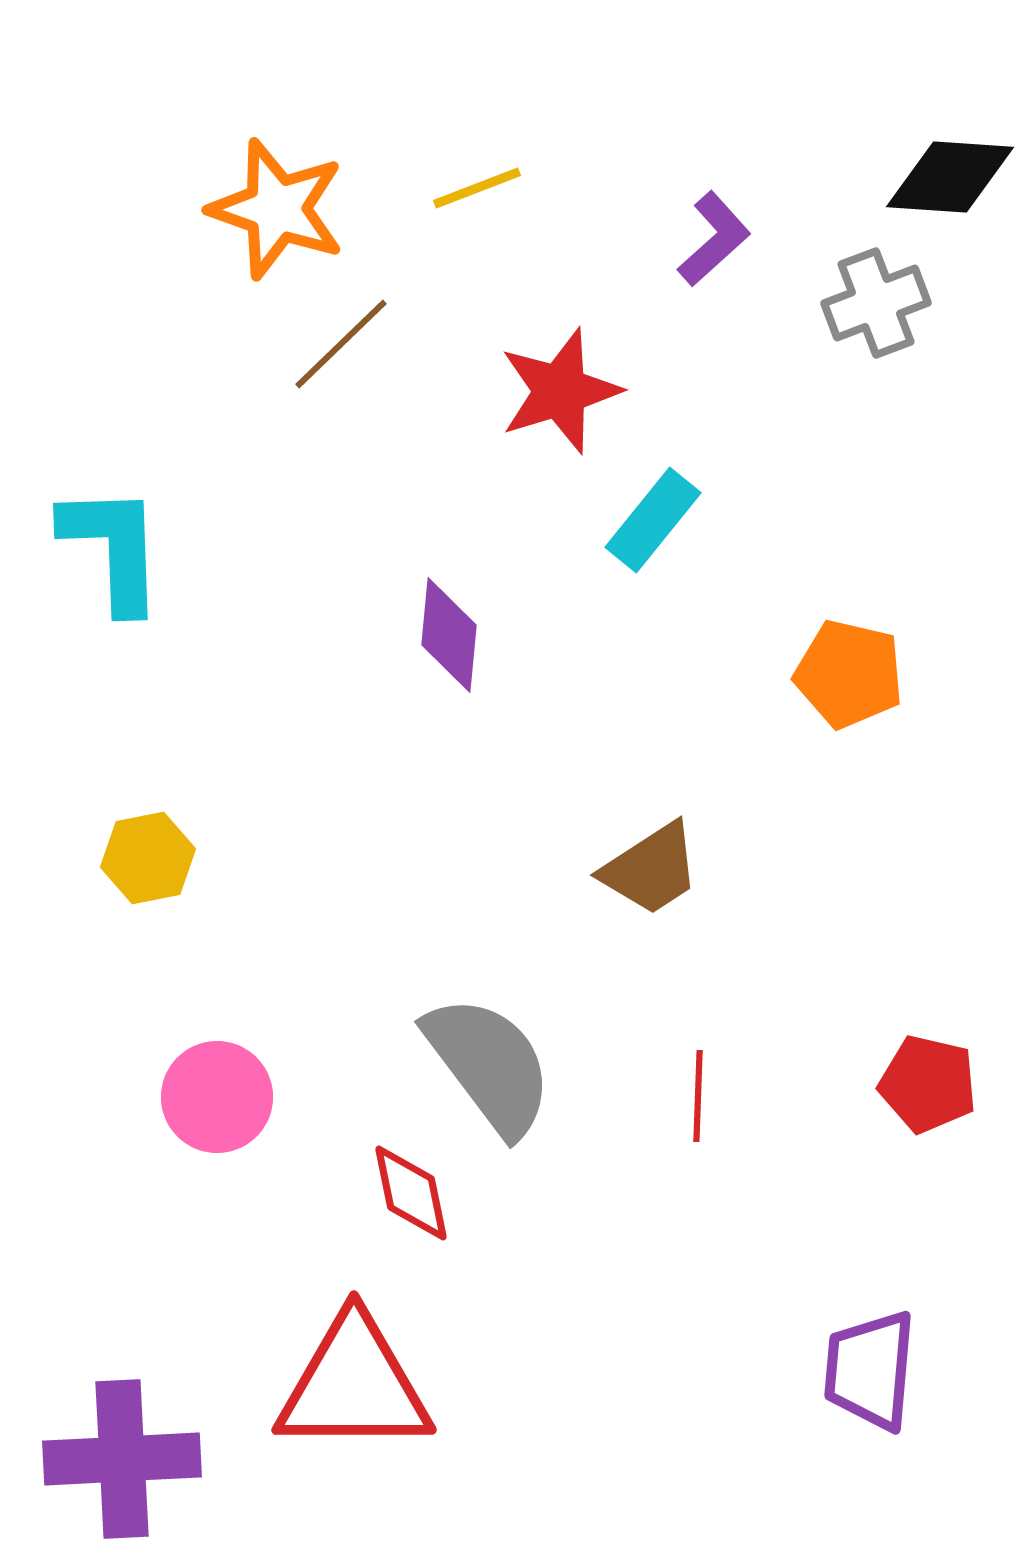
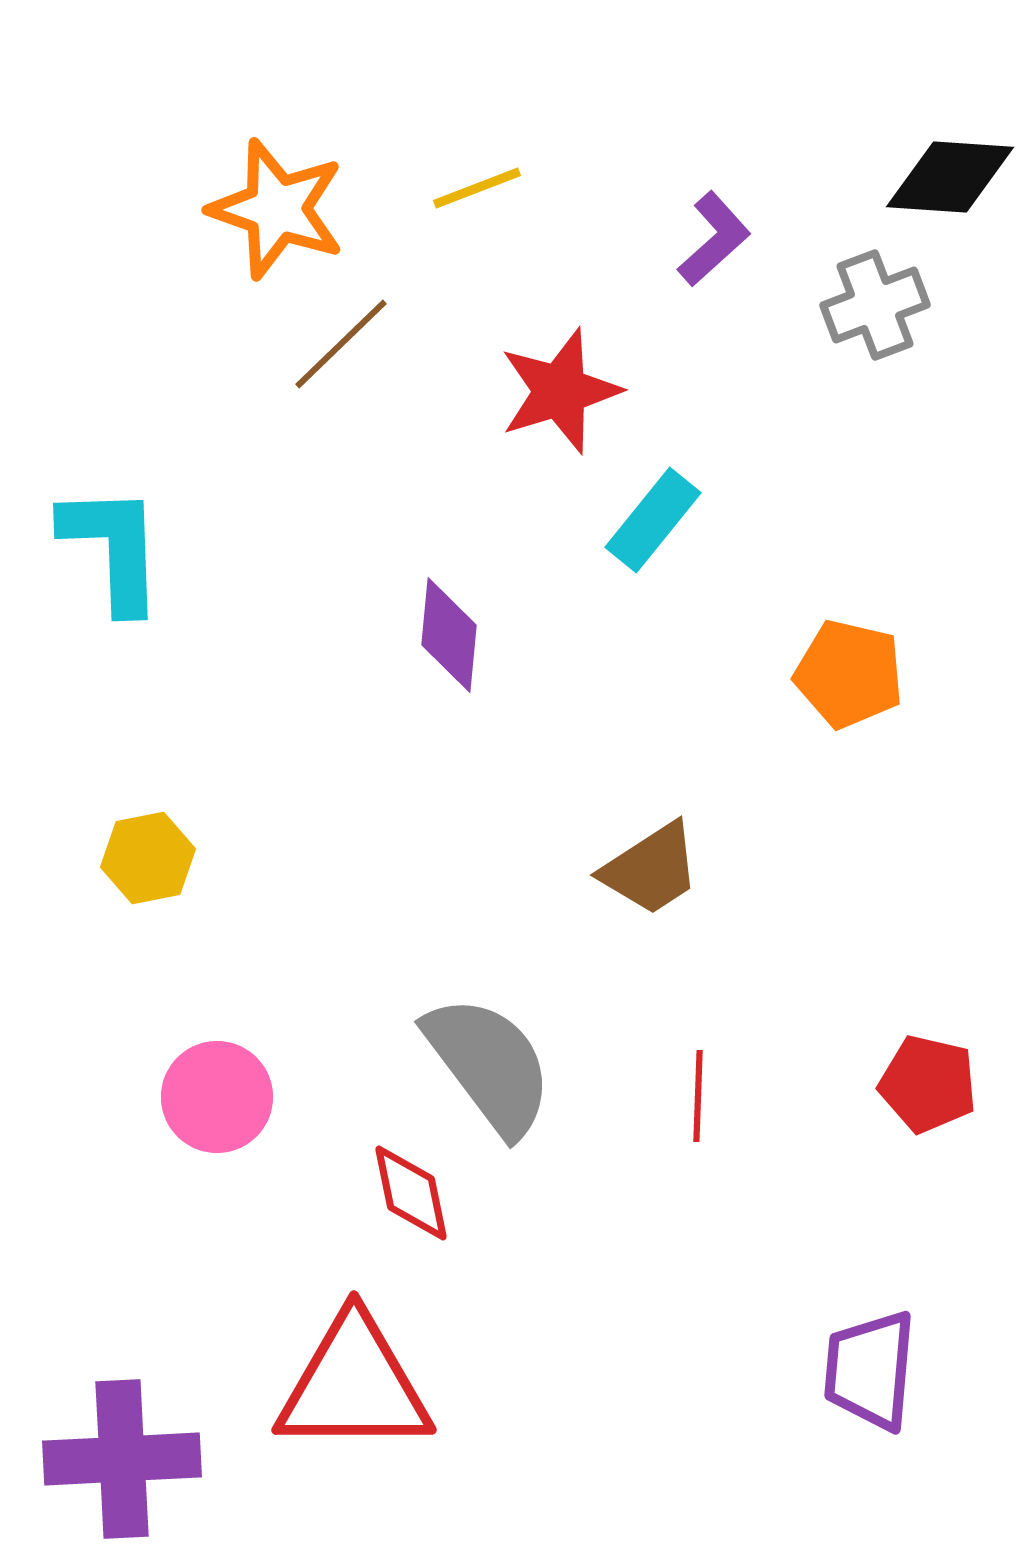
gray cross: moved 1 px left, 2 px down
